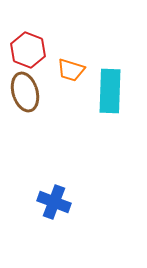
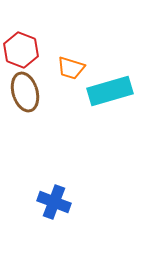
red hexagon: moved 7 px left
orange trapezoid: moved 2 px up
cyan rectangle: rotated 72 degrees clockwise
